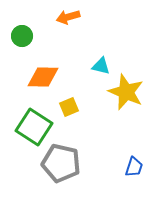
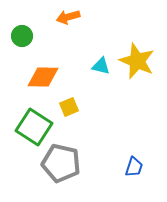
yellow star: moved 11 px right, 31 px up
